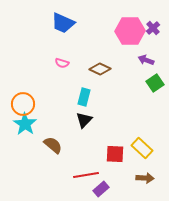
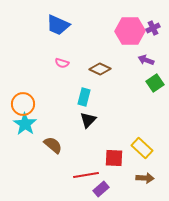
blue trapezoid: moved 5 px left, 2 px down
purple cross: rotated 16 degrees clockwise
black triangle: moved 4 px right
red square: moved 1 px left, 4 px down
